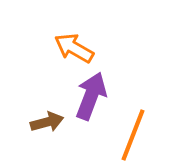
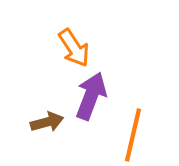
orange arrow: rotated 153 degrees counterclockwise
orange line: rotated 8 degrees counterclockwise
